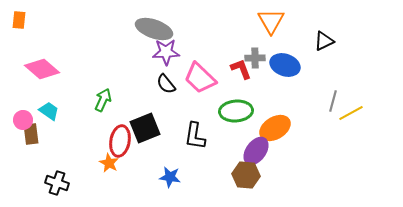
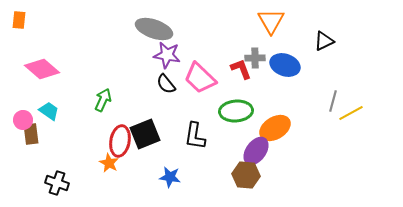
purple star: moved 1 px right, 3 px down; rotated 12 degrees clockwise
black square: moved 6 px down
